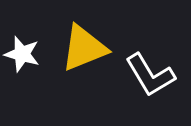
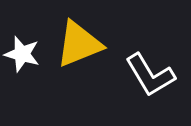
yellow triangle: moved 5 px left, 4 px up
